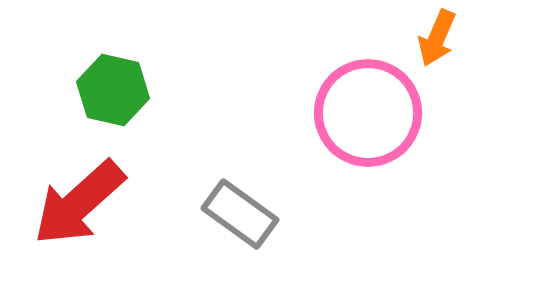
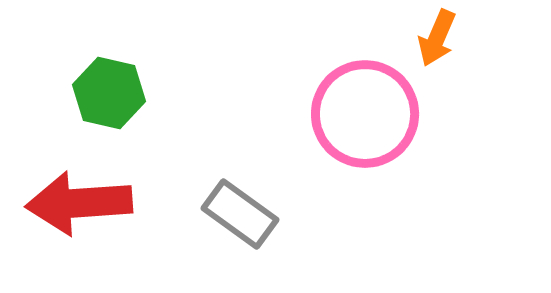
green hexagon: moved 4 px left, 3 px down
pink circle: moved 3 px left, 1 px down
red arrow: rotated 38 degrees clockwise
